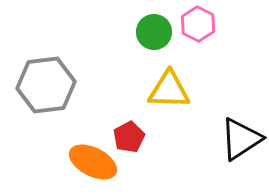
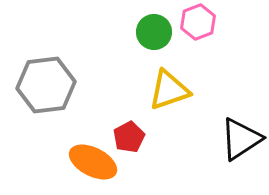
pink hexagon: moved 2 px up; rotated 12 degrees clockwise
yellow triangle: rotated 21 degrees counterclockwise
